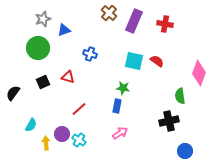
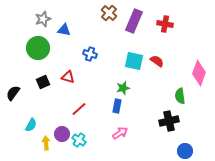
blue triangle: rotated 32 degrees clockwise
green star: rotated 24 degrees counterclockwise
